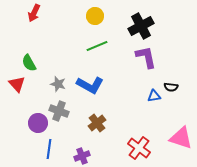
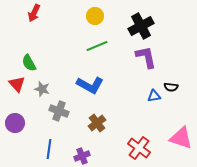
gray star: moved 16 px left, 5 px down
purple circle: moved 23 px left
